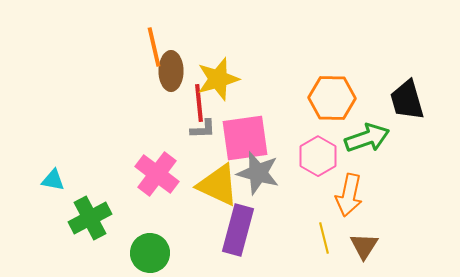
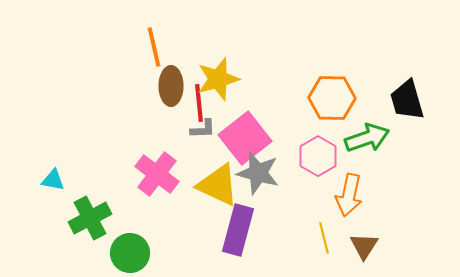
brown ellipse: moved 15 px down
pink square: rotated 30 degrees counterclockwise
green circle: moved 20 px left
